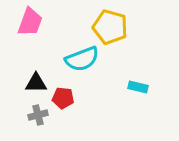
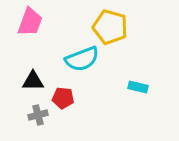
black triangle: moved 3 px left, 2 px up
